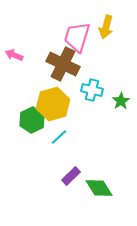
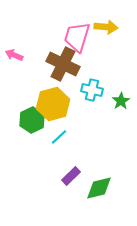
yellow arrow: rotated 100 degrees counterclockwise
green diamond: rotated 72 degrees counterclockwise
